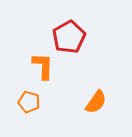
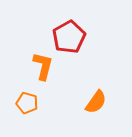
orange L-shape: rotated 12 degrees clockwise
orange pentagon: moved 2 px left, 1 px down
